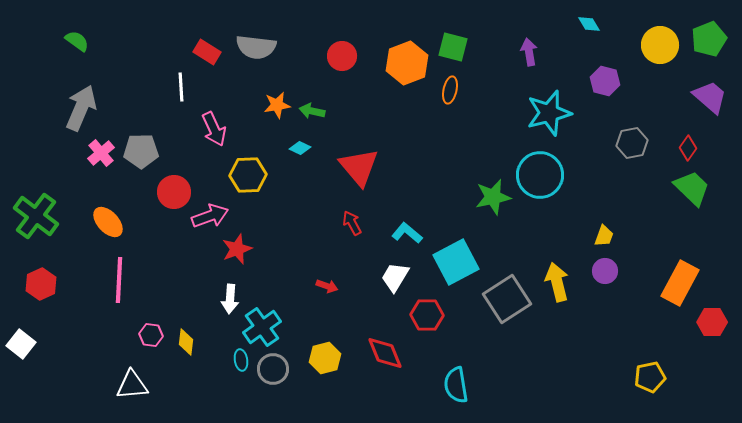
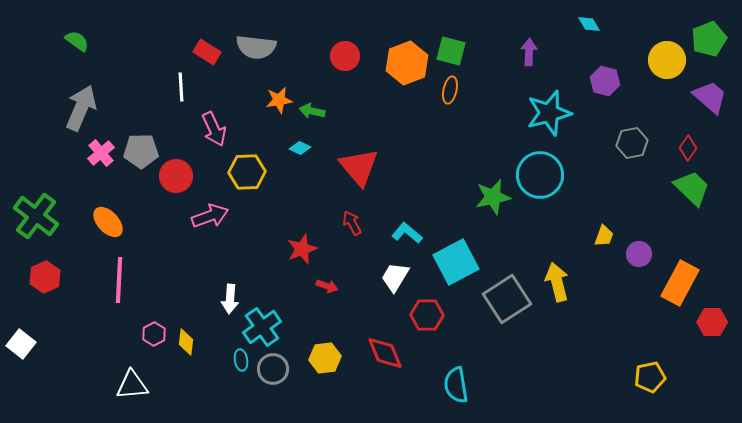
yellow circle at (660, 45): moved 7 px right, 15 px down
green square at (453, 47): moved 2 px left, 4 px down
purple arrow at (529, 52): rotated 12 degrees clockwise
red circle at (342, 56): moved 3 px right
orange star at (277, 105): moved 2 px right, 5 px up
yellow hexagon at (248, 175): moved 1 px left, 3 px up
red circle at (174, 192): moved 2 px right, 16 px up
red star at (237, 249): moved 65 px right
purple circle at (605, 271): moved 34 px right, 17 px up
red hexagon at (41, 284): moved 4 px right, 7 px up
pink hexagon at (151, 335): moved 3 px right, 1 px up; rotated 25 degrees clockwise
yellow hexagon at (325, 358): rotated 8 degrees clockwise
